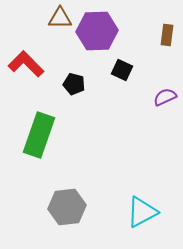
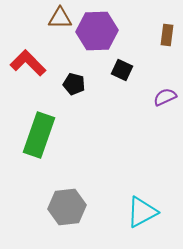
red L-shape: moved 2 px right, 1 px up
